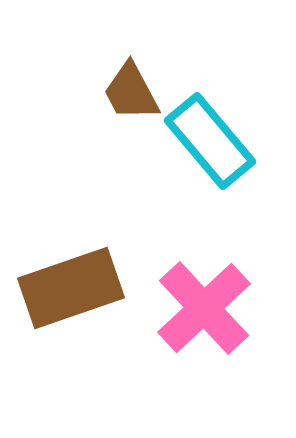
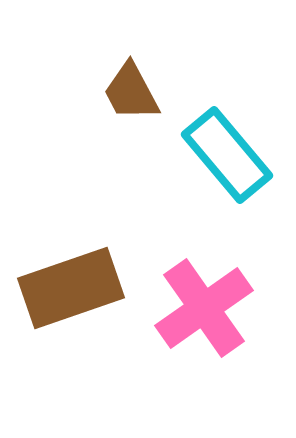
cyan rectangle: moved 17 px right, 14 px down
pink cross: rotated 8 degrees clockwise
